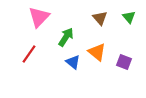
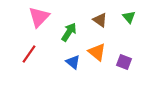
brown triangle: moved 2 px down; rotated 14 degrees counterclockwise
green arrow: moved 3 px right, 5 px up
